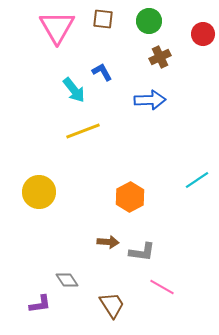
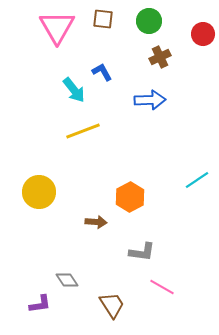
brown arrow: moved 12 px left, 20 px up
